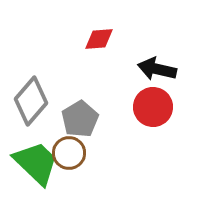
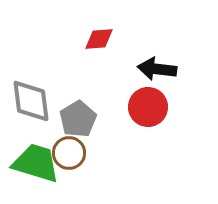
black arrow: rotated 6 degrees counterclockwise
gray diamond: rotated 48 degrees counterclockwise
red circle: moved 5 px left
gray pentagon: moved 2 px left
green trapezoid: rotated 27 degrees counterclockwise
